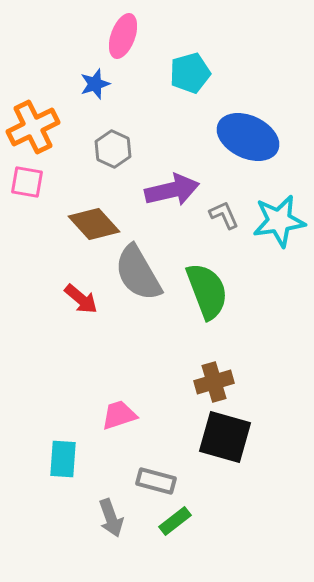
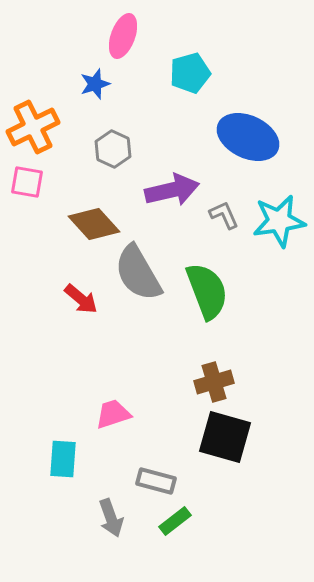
pink trapezoid: moved 6 px left, 1 px up
